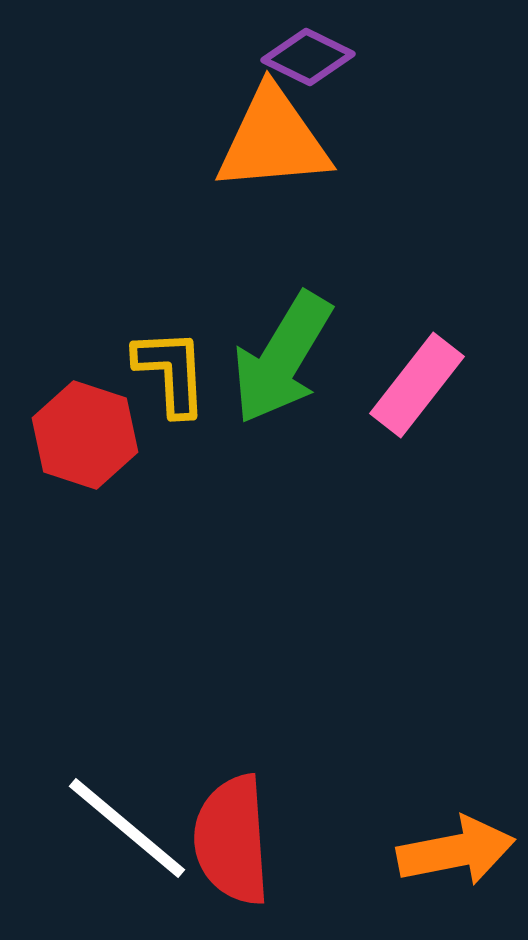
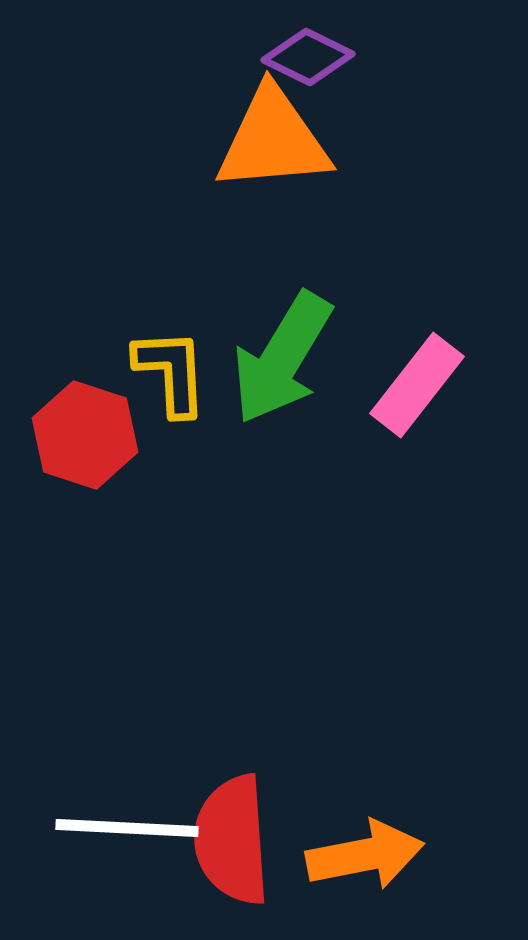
white line: rotated 37 degrees counterclockwise
orange arrow: moved 91 px left, 4 px down
